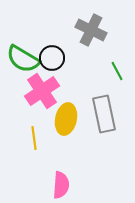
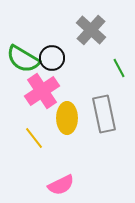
gray cross: rotated 16 degrees clockwise
green line: moved 2 px right, 3 px up
yellow ellipse: moved 1 px right, 1 px up; rotated 12 degrees counterclockwise
yellow line: rotated 30 degrees counterclockwise
pink semicircle: rotated 60 degrees clockwise
